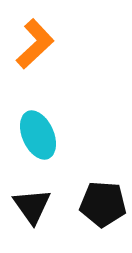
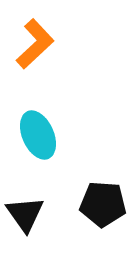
black triangle: moved 7 px left, 8 px down
